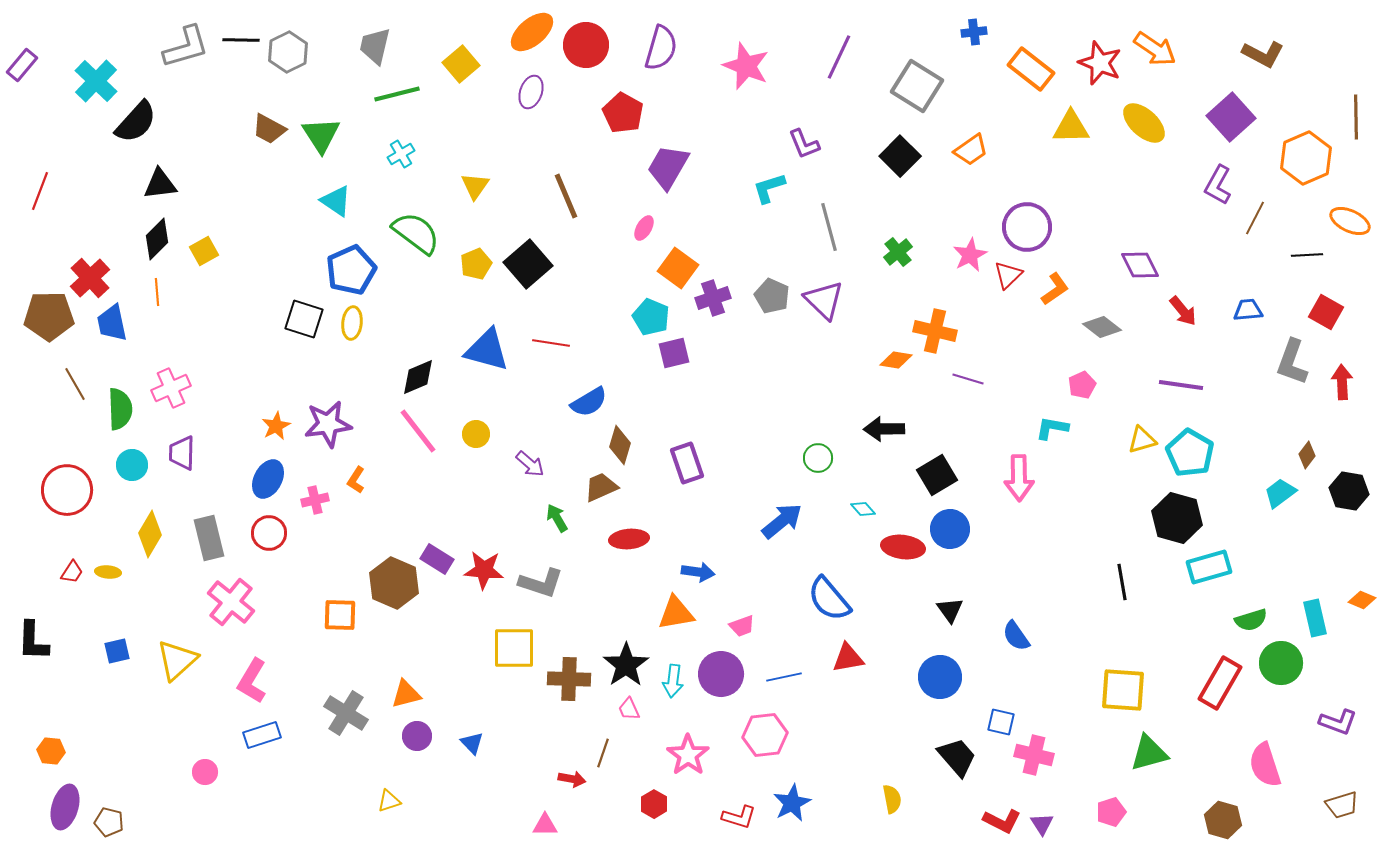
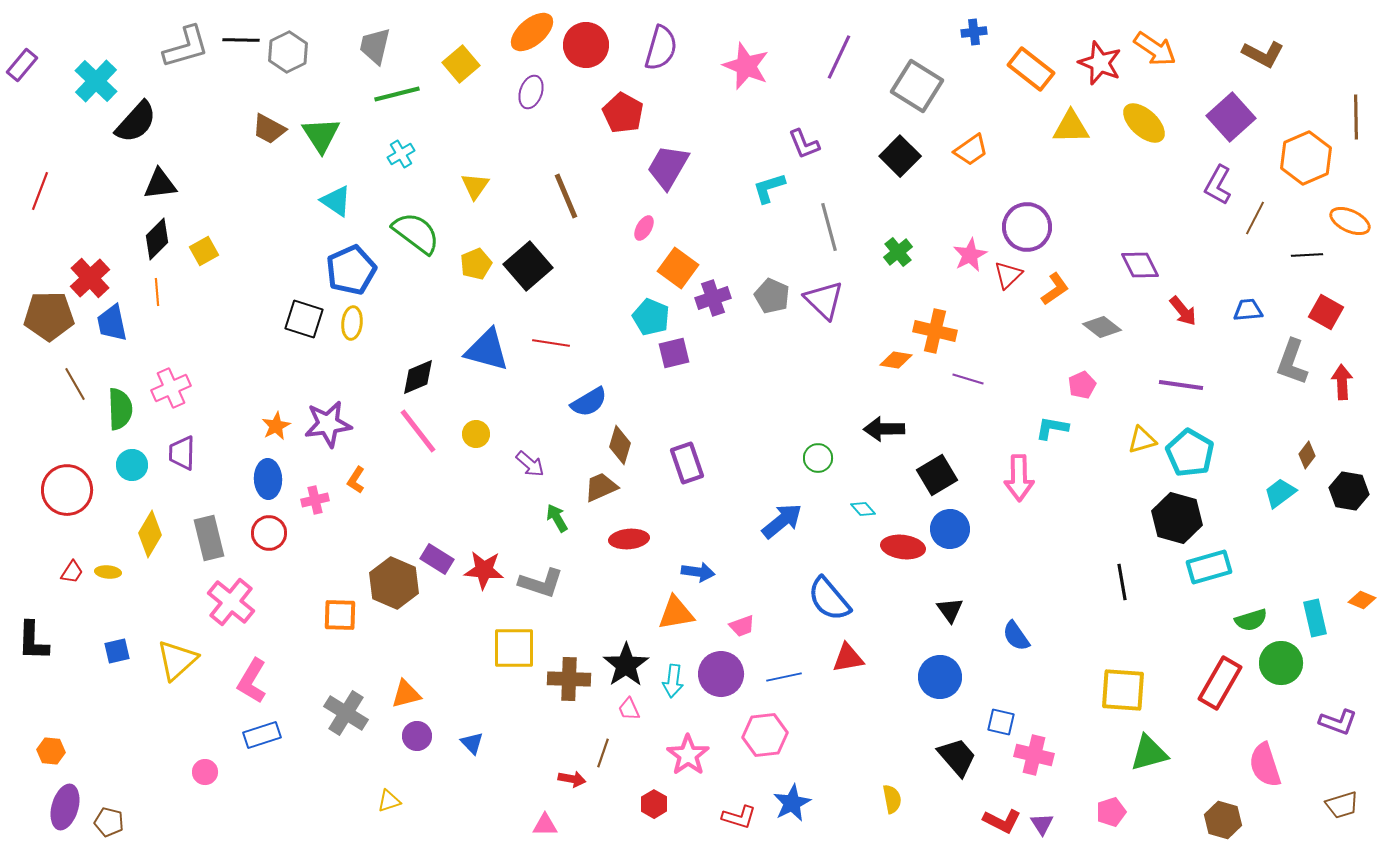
black square at (528, 264): moved 2 px down
blue ellipse at (268, 479): rotated 30 degrees counterclockwise
